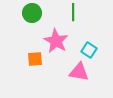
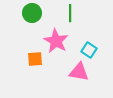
green line: moved 3 px left, 1 px down
